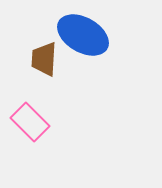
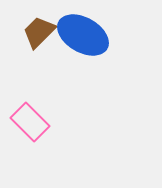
brown trapezoid: moved 5 px left, 27 px up; rotated 42 degrees clockwise
